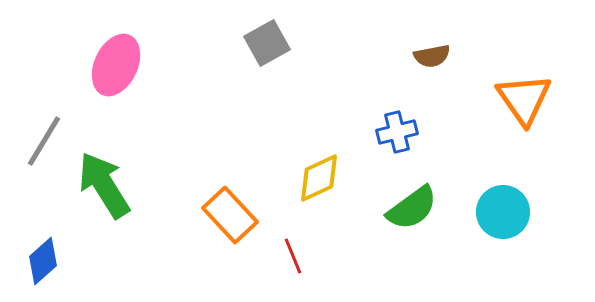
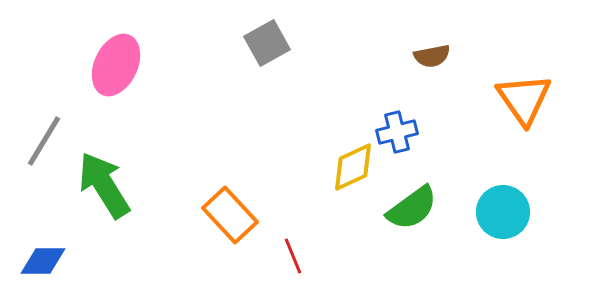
yellow diamond: moved 34 px right, 11 px up
blue diamond: rotated 42 degrees clockwise
